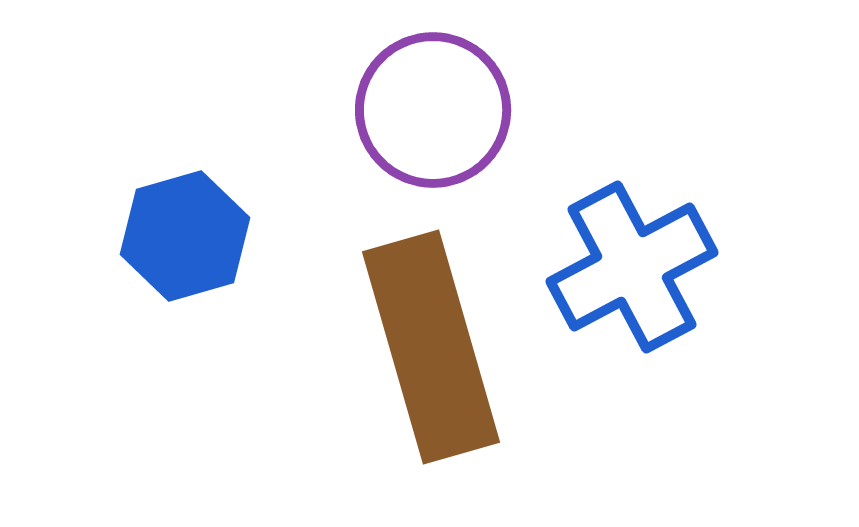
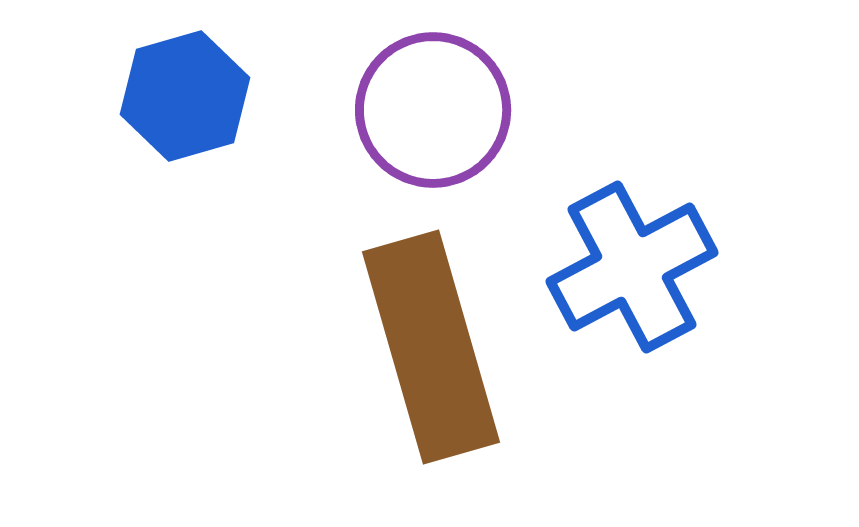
blue hexagon: moved 140 px up
